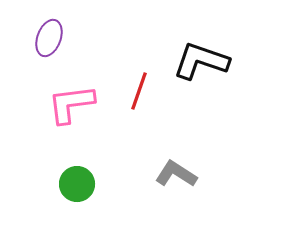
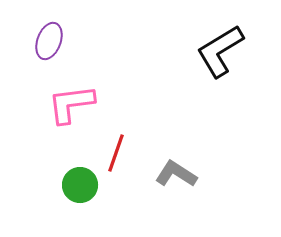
purple ellipse: moved 3 px down
black L-shape: moved 19 px right, 10 px up; rotated 50 degrees counterclockwise
red line: moved 23 px left, 62 px down
green circle: moved 3 px right, 1 px down
